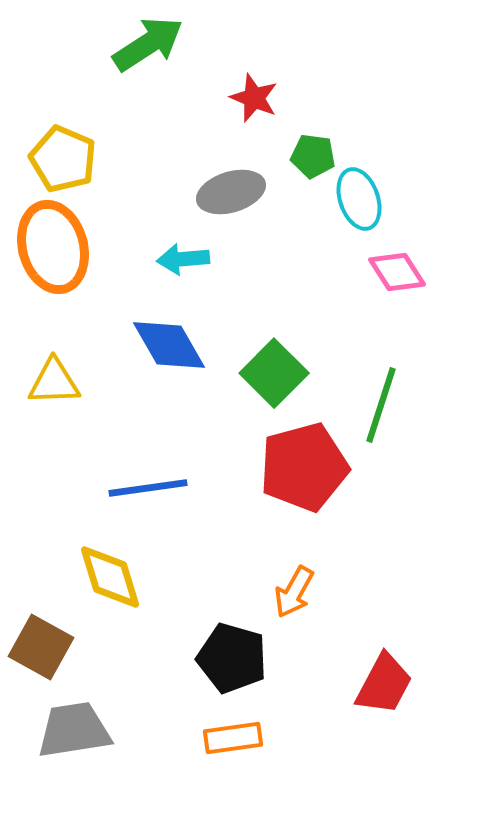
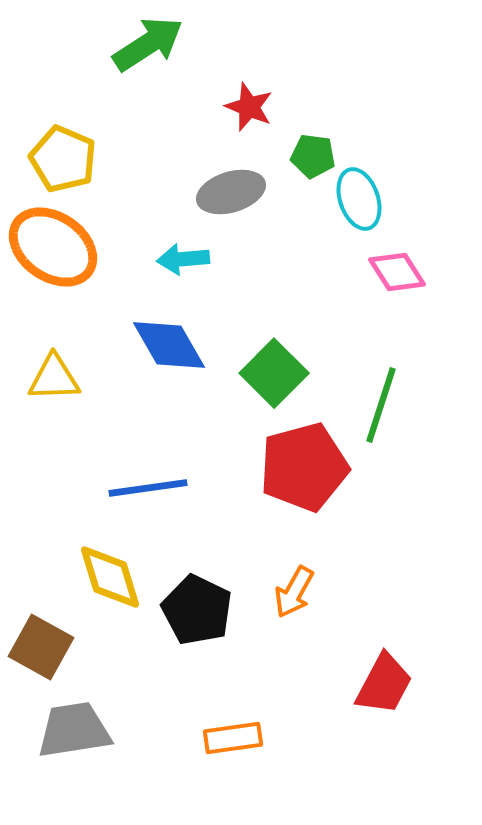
red star: moved 5 px left, 9 px down
orange ellipse: rotated 40 degrees counterclockwise
yellow triangle: moved 4 px up
black pentagon: moved 35 px left, 48 px up; rotated 10 degrees clockwise
